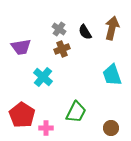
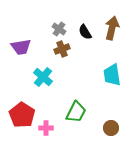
cyan trapezoid: rotated 10 degrees clockwise
